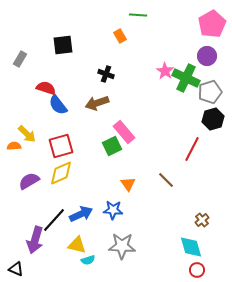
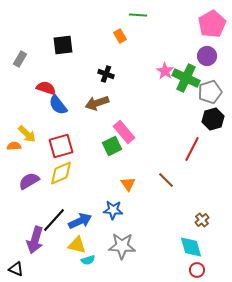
blue arrow: moved 1 px left, 7 px down
